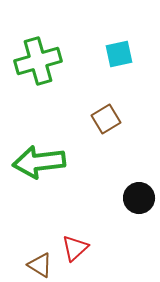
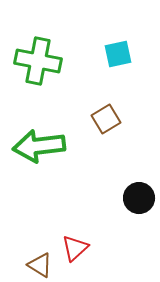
cyan square: moved 1 px left
green cross: rotated 27 degrees clockwise
green arrow: moved 16 px up
